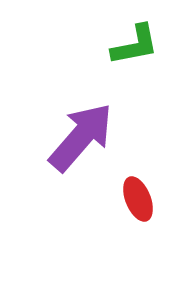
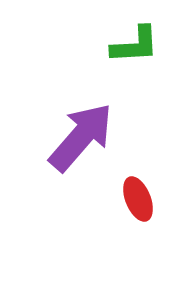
green L-shape: rotated 8 degrees clockwise
